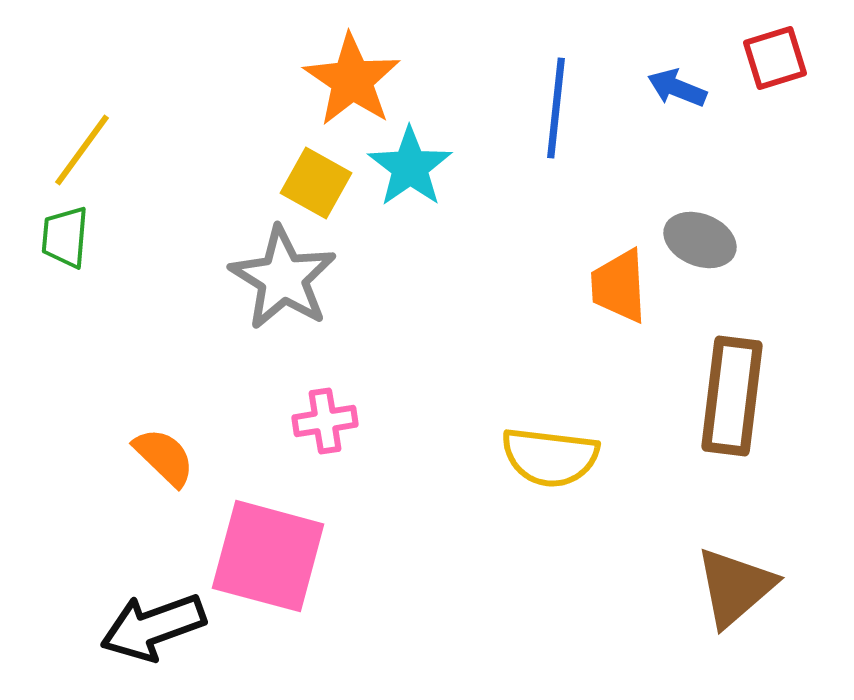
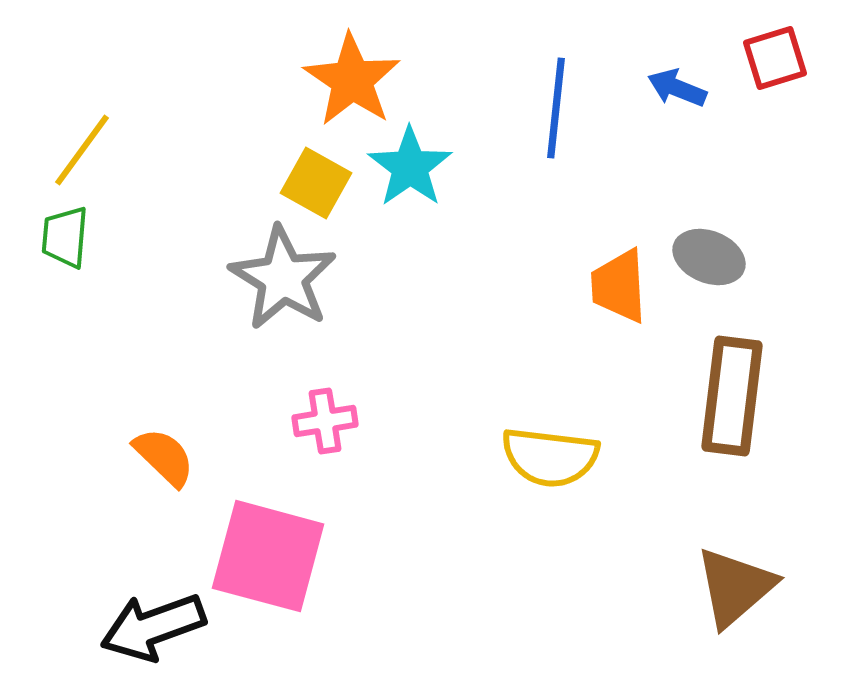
gray ellipse: moved 9 px right, 17 px down
